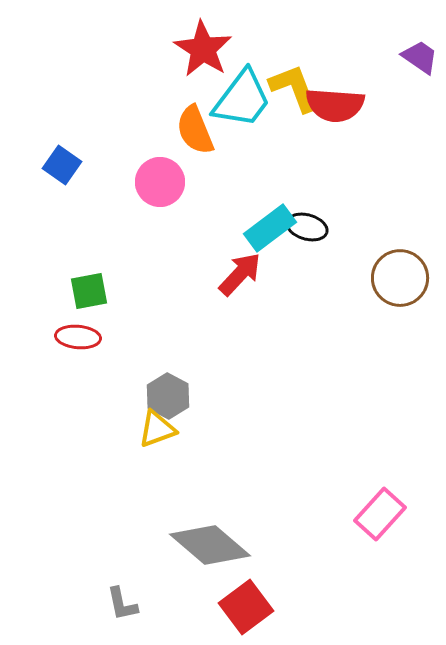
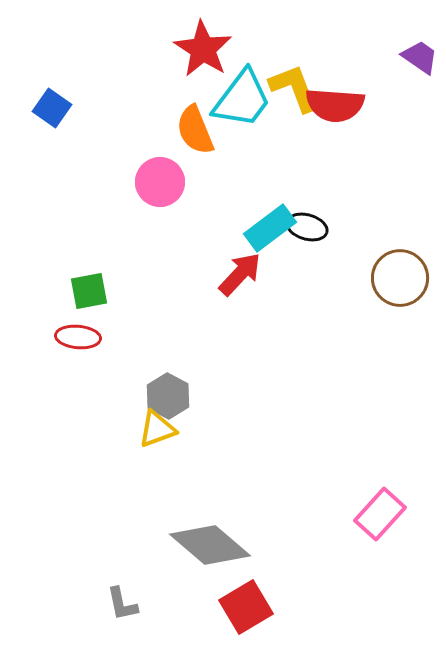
blue square: moved 10 px left, 57 px up
red square: rotated 6 degrees clockwise
